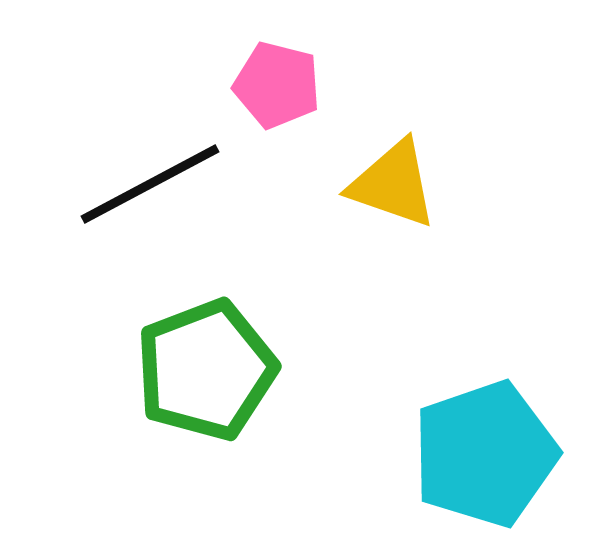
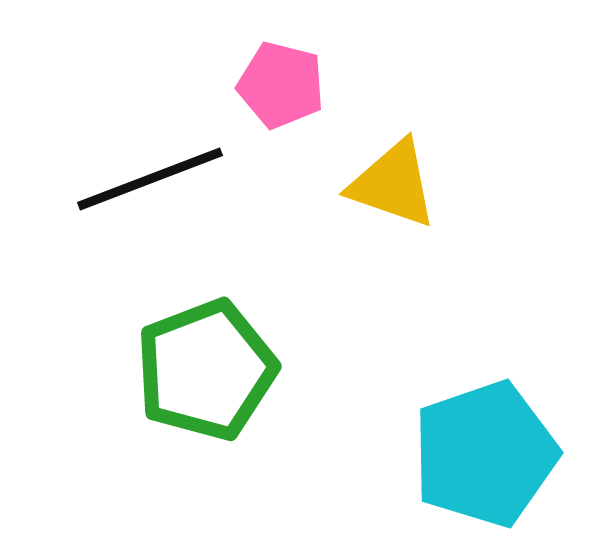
pink pentagon: moved 4 px right
black line: moved 5 px up; rotated 7 degrees clockwise
